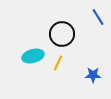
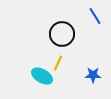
blue line: moved 3 px left, 1 px up
cyan ellipse: moved 9 px right, 20 px down; rotated 45 degrees clockwise
